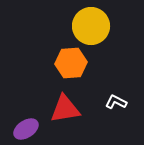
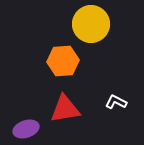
yellow circle: moved 2 px up
orange hexagon: moved 8 px left, 2 px up
purple ellipse: rotated 15 degrees clockwise
